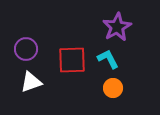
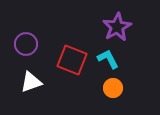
purple circle: moved 5 px up
red square: rotated 24 degrees clockwise
